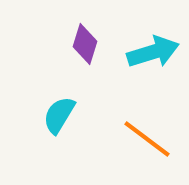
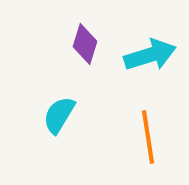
cyan arrow: moved 3 px left, 3 px down
orange line: moved 1 px right, 2 px up; rotated 44 degrees clockwise
